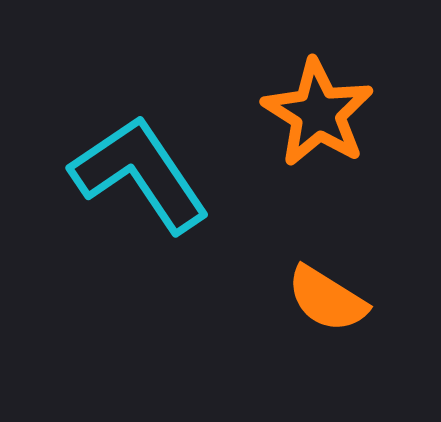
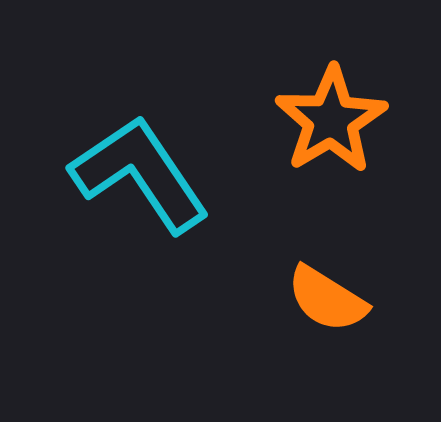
orange star: moved 13 px right, 7 px down; rotated 9 degrees clockwise
